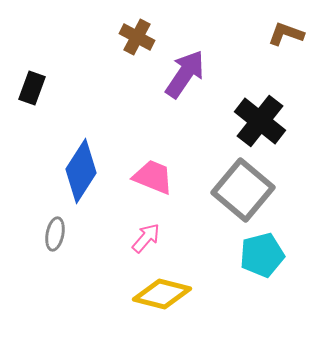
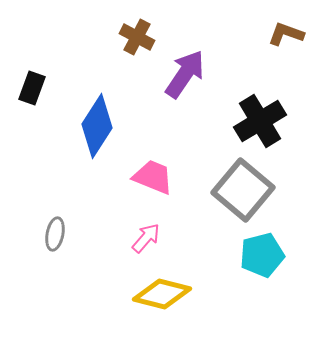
black cross: rotated 21 degrees clockwise
blue diamond: moved 16 px right, 45 px up
